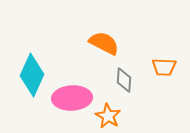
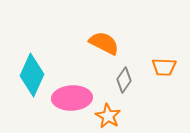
gray diamond: rotated 30 degrees clockwise
